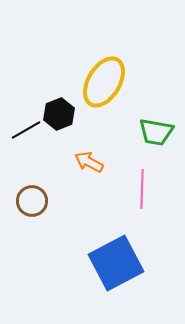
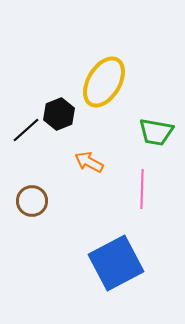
black line: rotated 12 degrees counterclockwise
